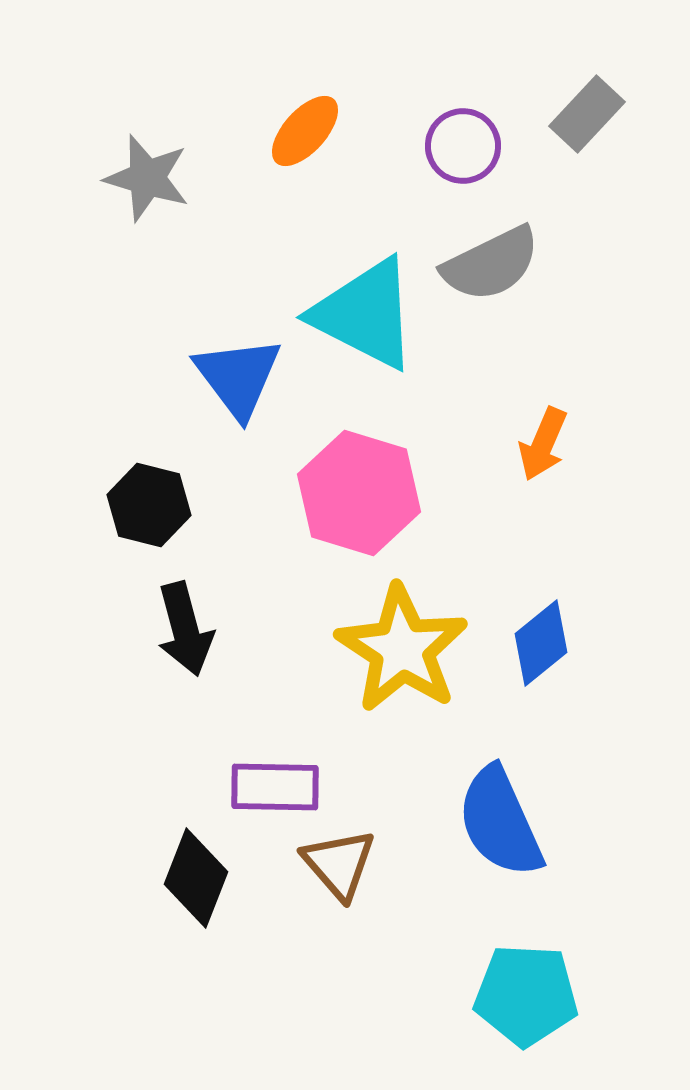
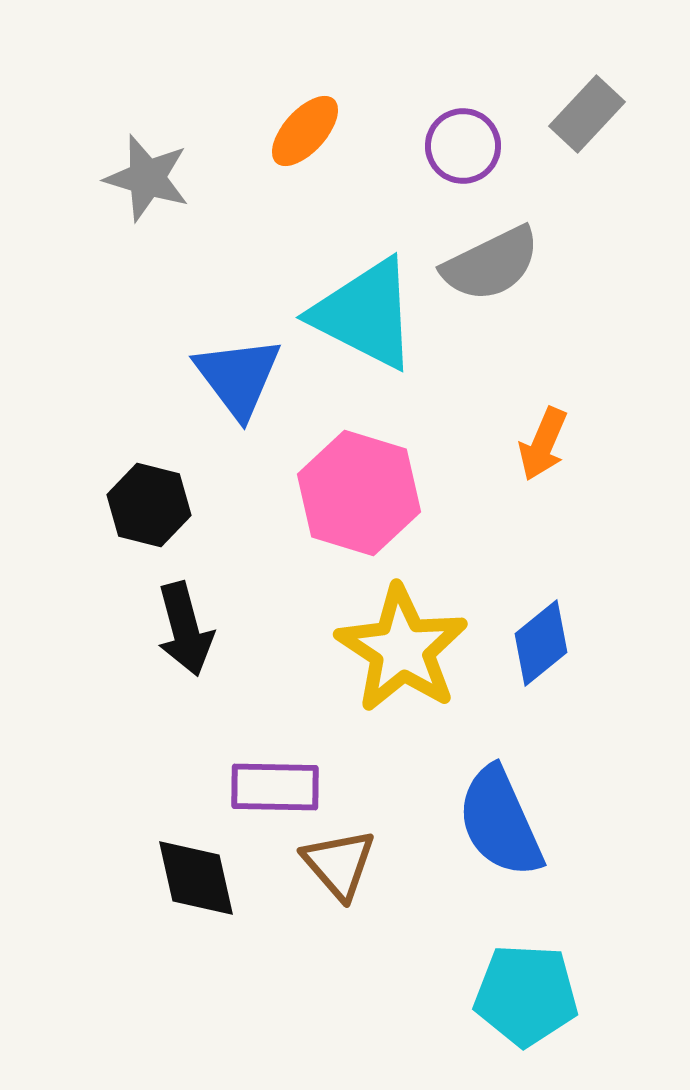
black diamond: rotated 34 degrees counterclockwise
